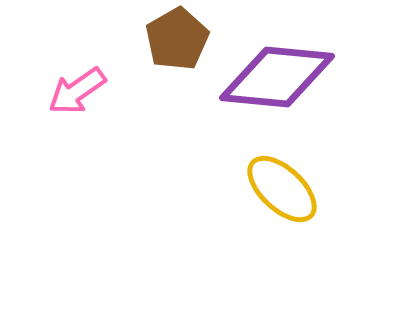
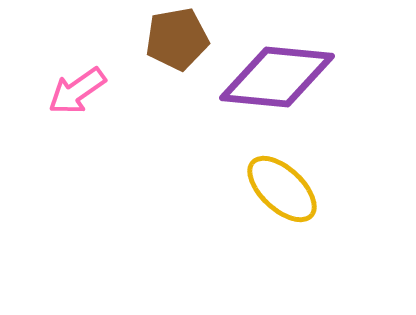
brown pentagon: rotated 20 degrees clockwise
